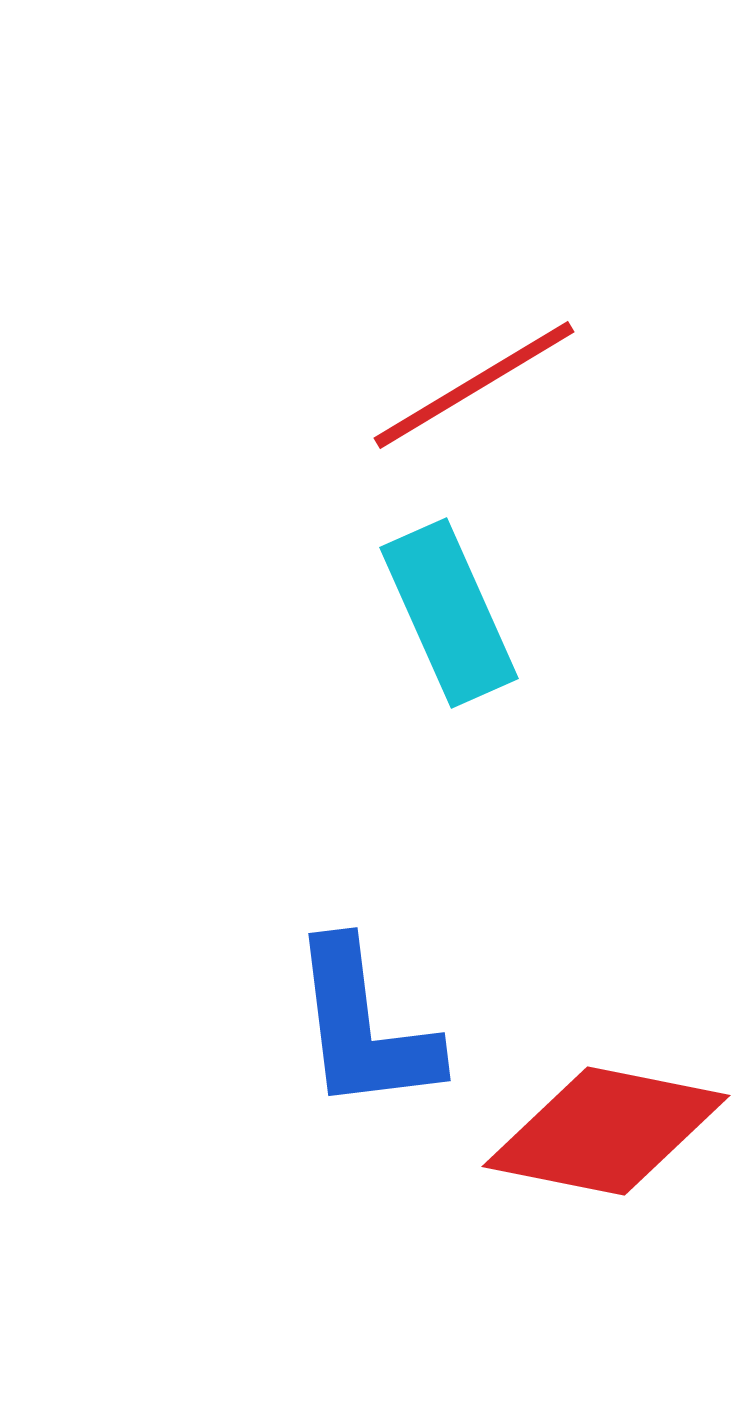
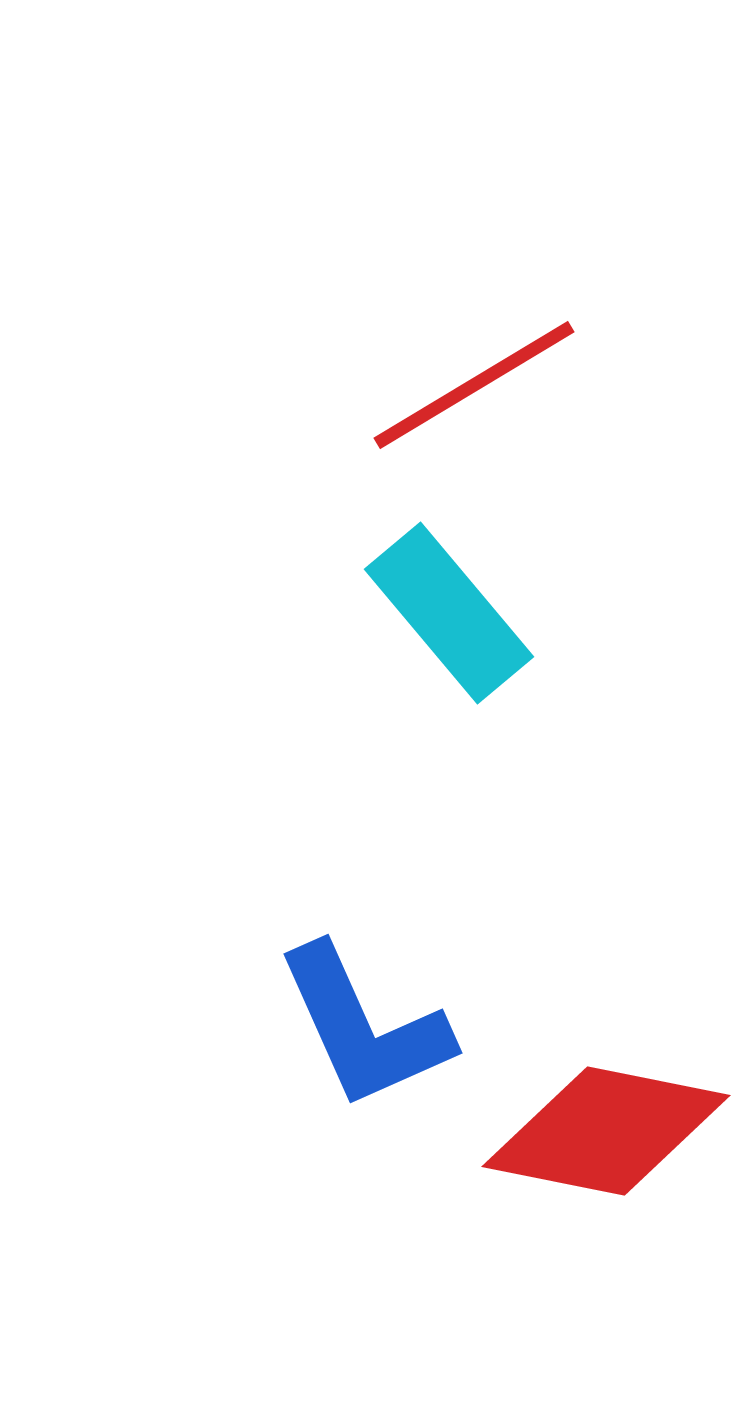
cyan rectangle: rotated 16 degrees counterclockwise
blue L-shape: rotated 17 degrees counterclockwise
